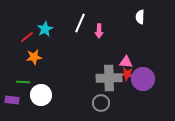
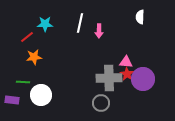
white line: rotated 12 degrees counterclockwise
cyan star: moved 5 px up; rotated 28 degrees clockwise
red star: rotated 24 degrees clockwise
